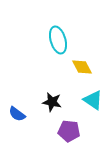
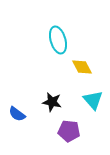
cyan triangle: rotated 15 degrees clockwise
